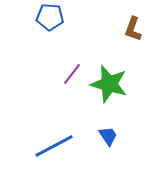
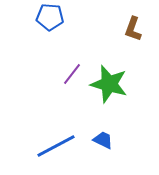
blue trapezoid: moved 5 px left, 4 px down; rotated 30 degrees counterclockwise
blue line: moved 2 px right
